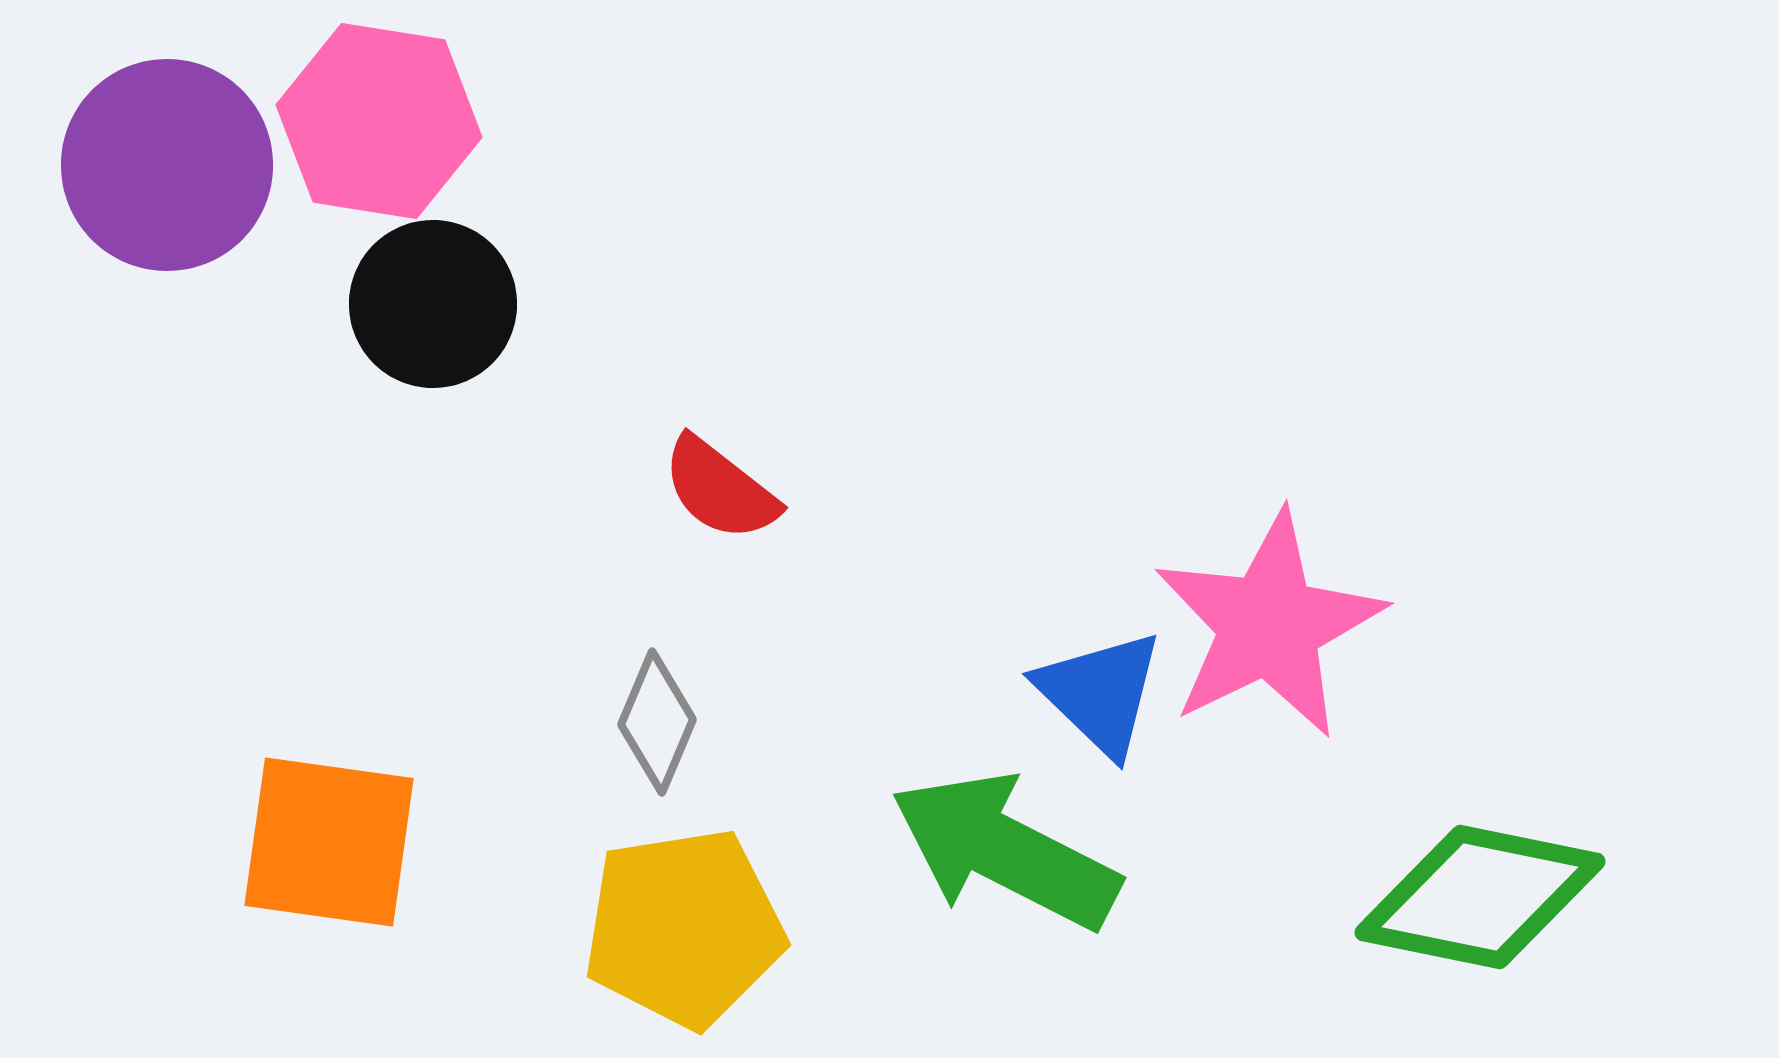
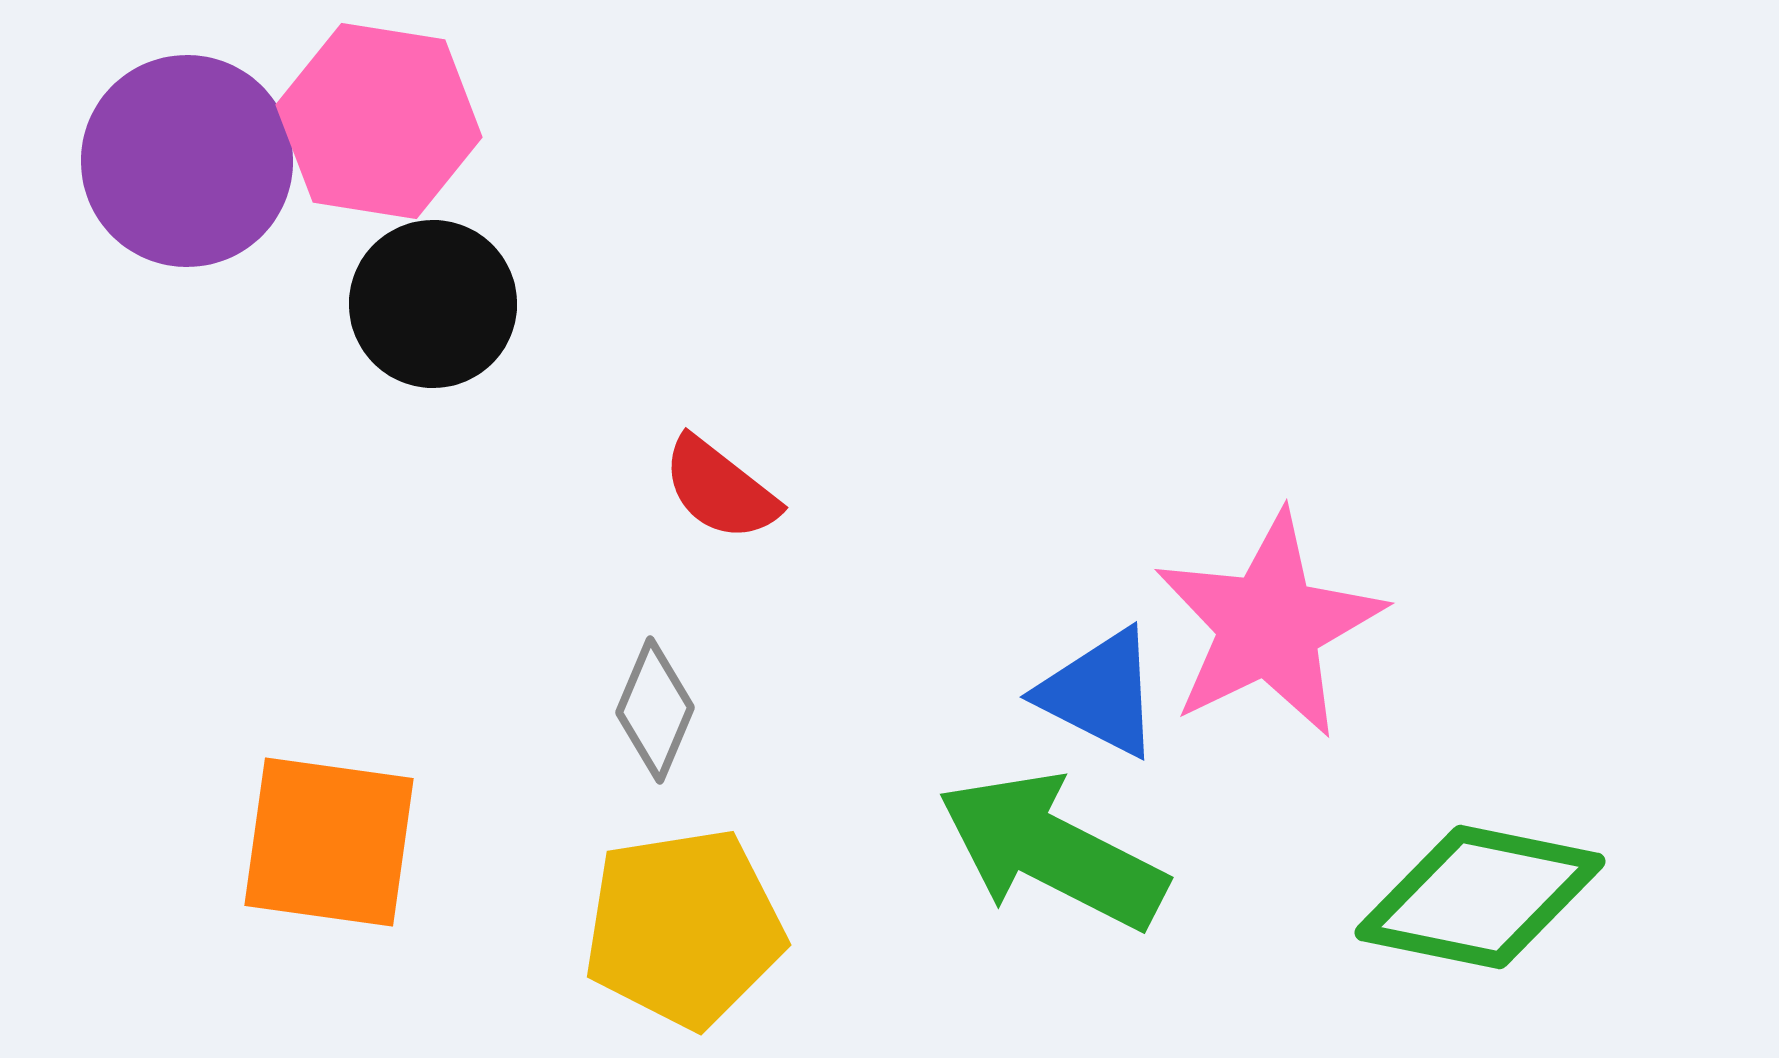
purple circle: moved 20 px right, 4 px up
blue triangle: rotated 17 degrees counterclockwise
gray diamond: moved 2 px left, 12 px up
green arrow: moved 47 px right
